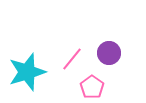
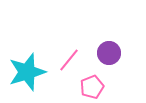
pink line: moved 3 px left, 1 px down
pink pentagon: rotated 15 degrees clockwise
